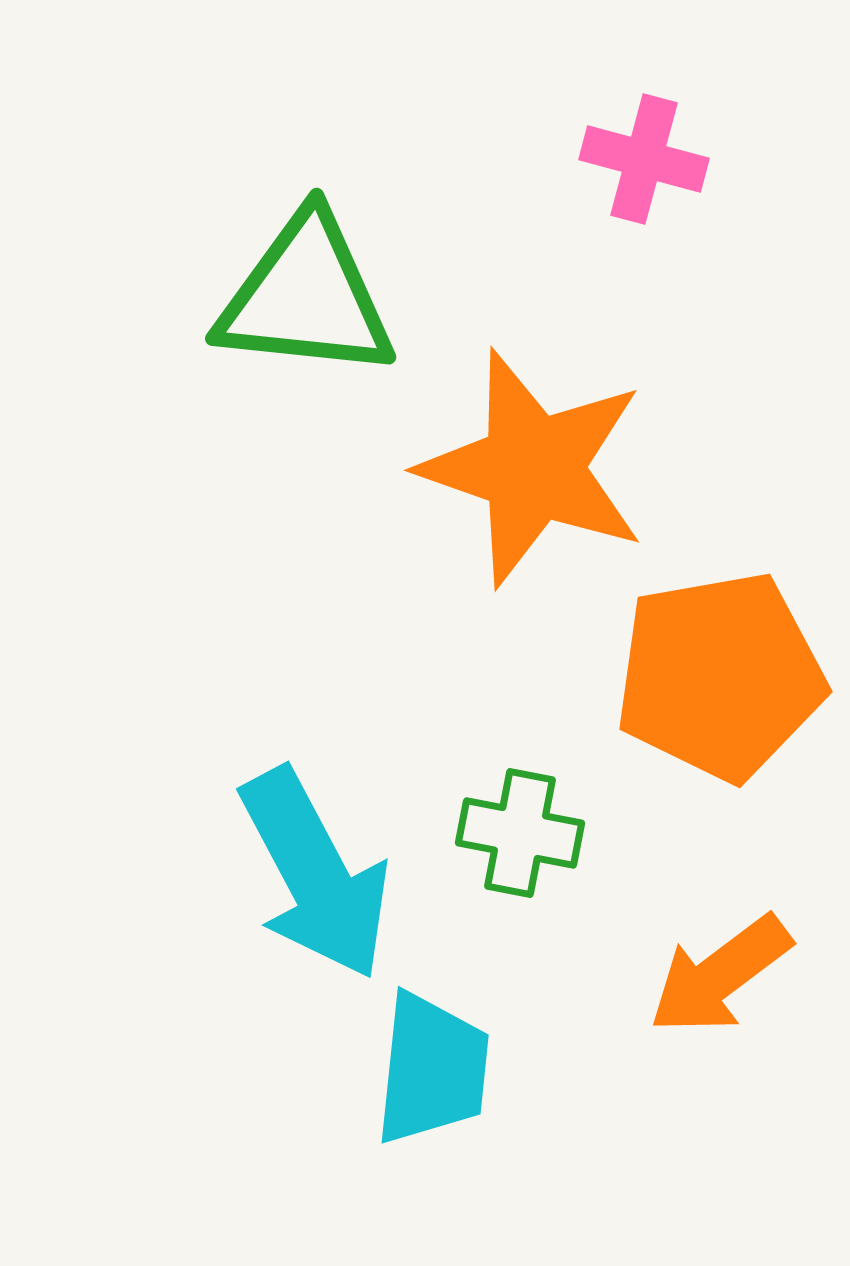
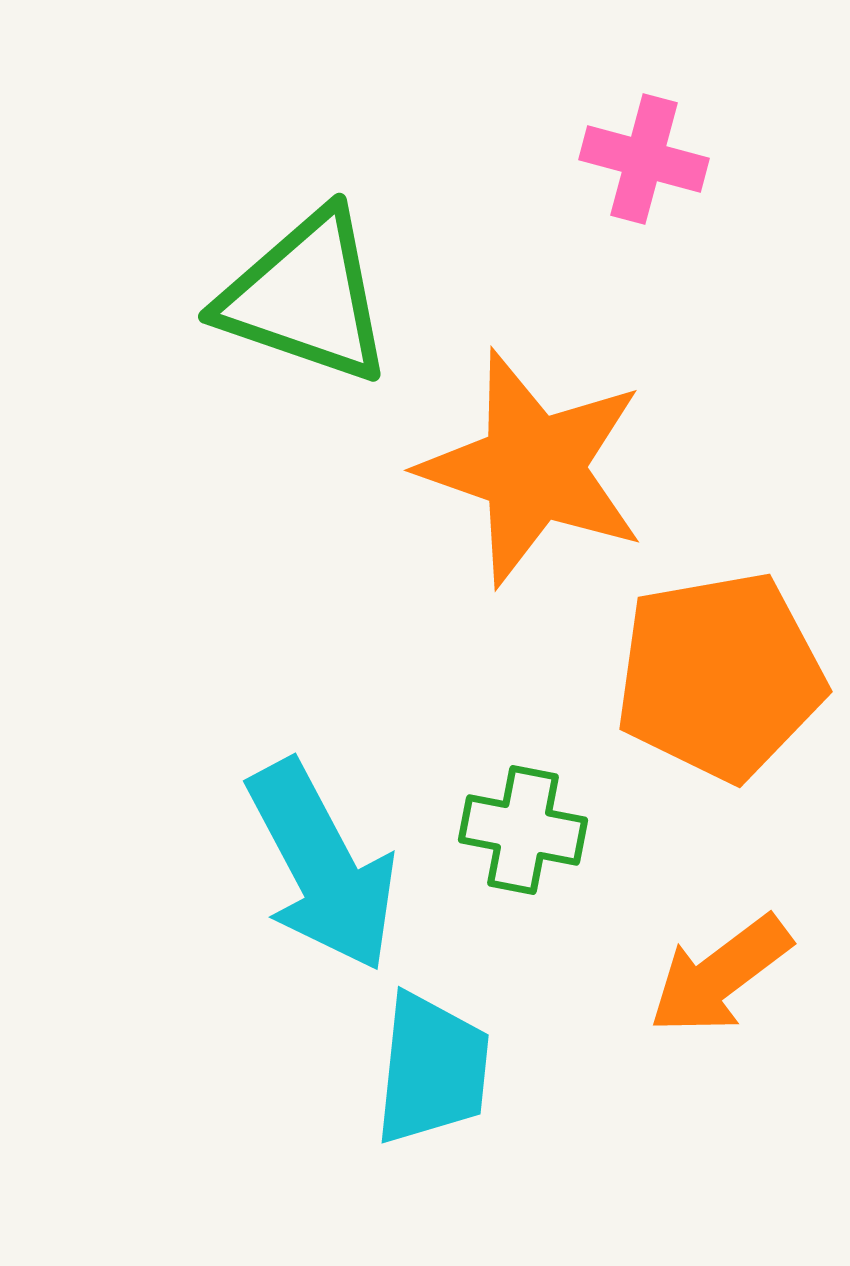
green triangle: rotated 13 degrees clockwise
green cross: moved 3 px right, 3 px up
cyan arrow: moved 7 px right, 8 px up
